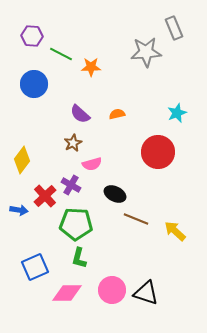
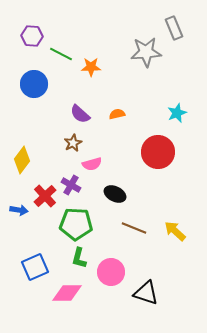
brown line: moved 2 px left, 9 px down
pink circle: moved 1 px left, 18 px up
